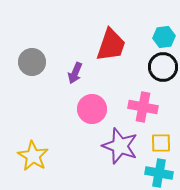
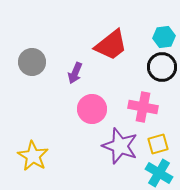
red trapezoid: rotated 33 degrees clockwise
black circle: moved 1 px left
yellow square: moved 3 px left, 1 px down; rotated 15 degrees counterclockwise
cyan cross: rotated 20 degrees clockwise
